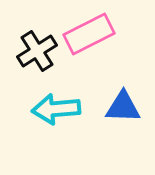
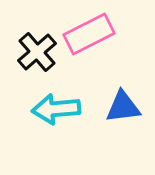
black cross: moved 1 px down; rotated 9 degrees counterclockwise
blue triangle: rotated 9 degrees counterclockwise
